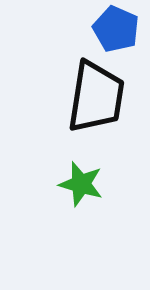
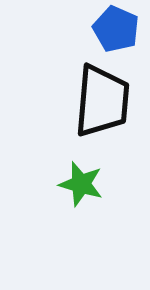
black trapezoid: moved 6 px right, 4 px down; rotated 4 degrees counterclockwise
